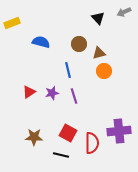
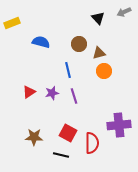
purple cross: moved 6 px up
